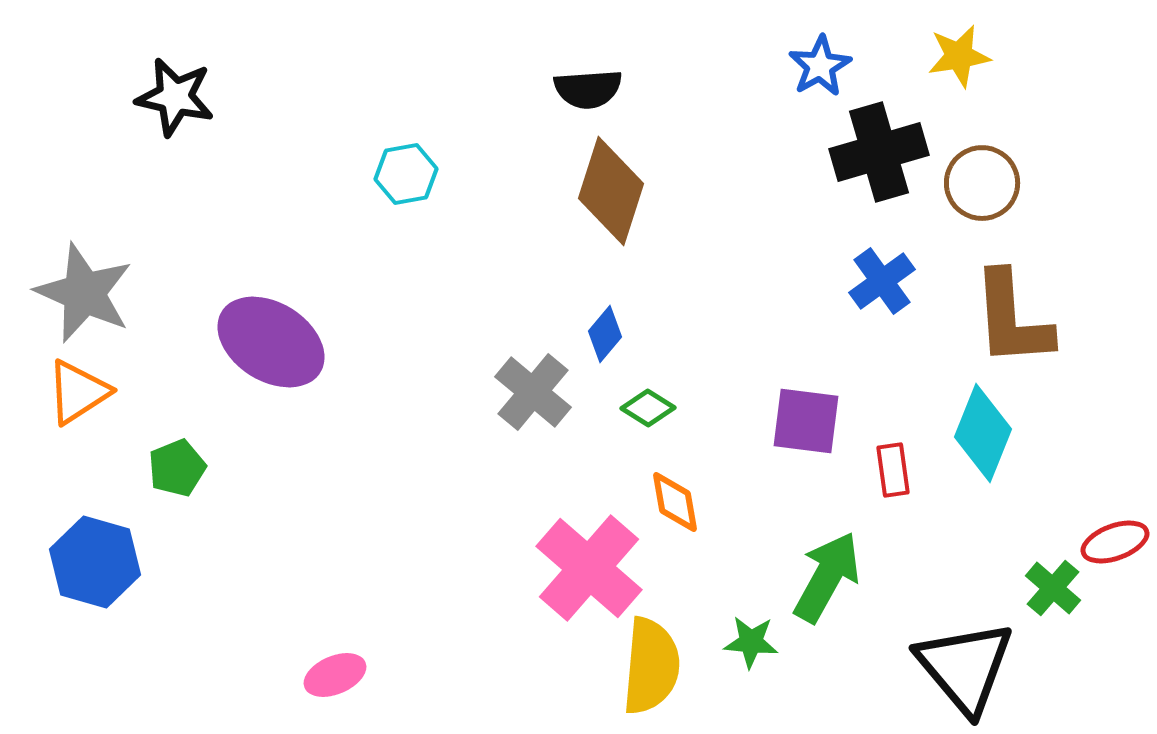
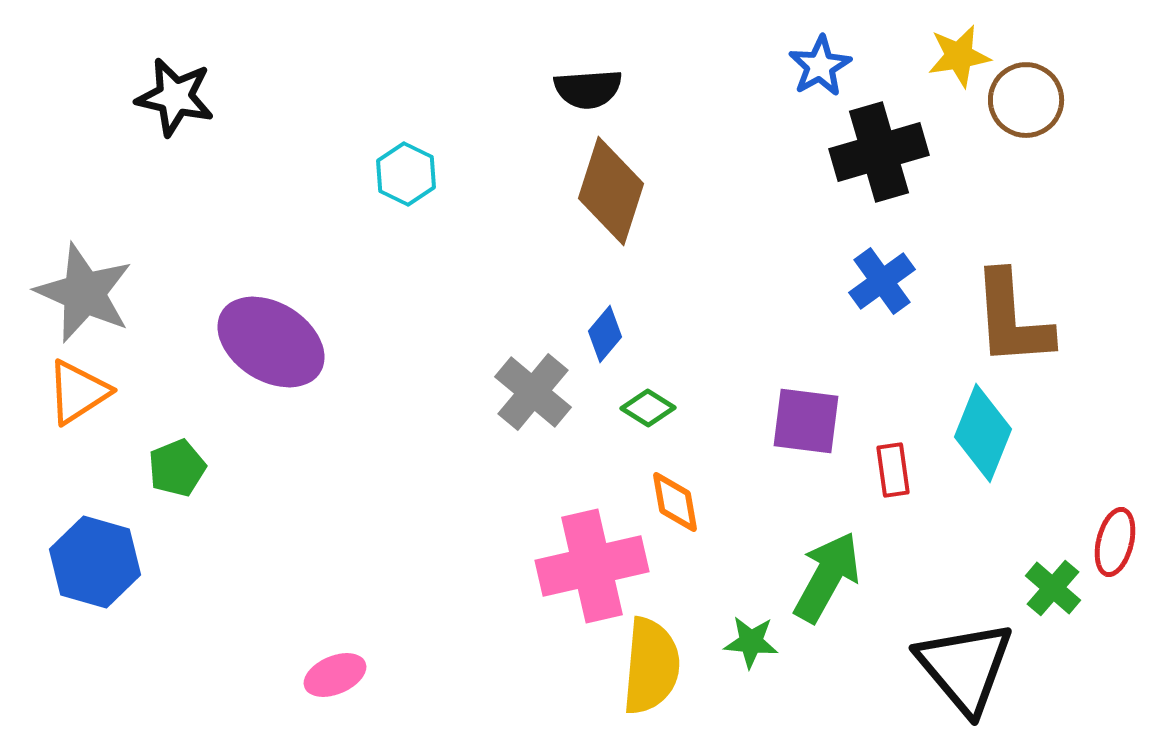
cyan hexagon: rotated 24 degrees counterclockwise
brown circle: moved 44 px right, 83 px up
red ellipse: rotated 56 degrees counterclockwise
pink cross: moved 3 px right, 2 px up; rotated 36 degrees clockwise
